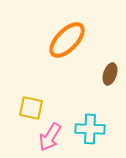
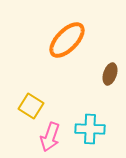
yellow square: moved 2 px up; rotated 20 degrees clockwise
pink arrow: rotated 12 degrees counterclockwise
